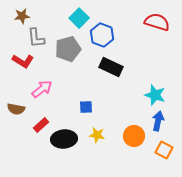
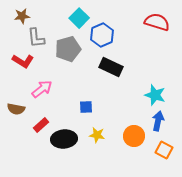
blue hexagon: rotated 15 degrees clockwise
